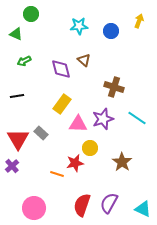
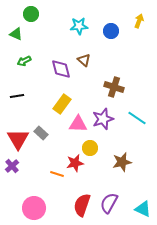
brown star: rotated 24 degrees clockwise
